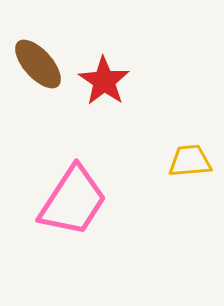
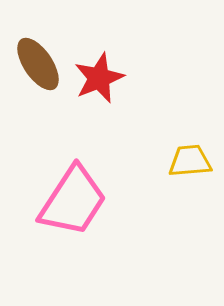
brown ellipse: rotated 8 degrees clockwise
red star: moved 5 px left, 3 px up; rotated 15 degrees clockwise
